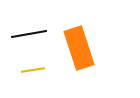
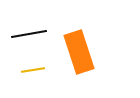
orange rectangle: moved 4 px down
